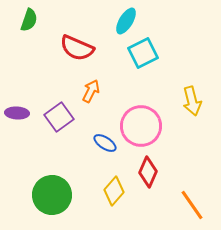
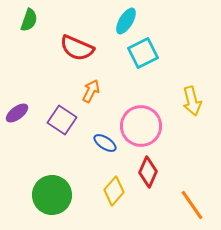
purple ellipse: rotated 40 degrees counterclockwise
purple square: moved 3 px right, 3 px down; rotated 20 degrees counterclockwise
